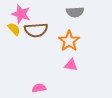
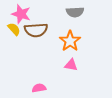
orange star: moved 1 px right
